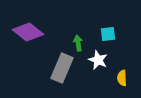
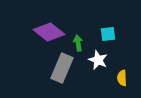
purple diamond: moved 21 px right
